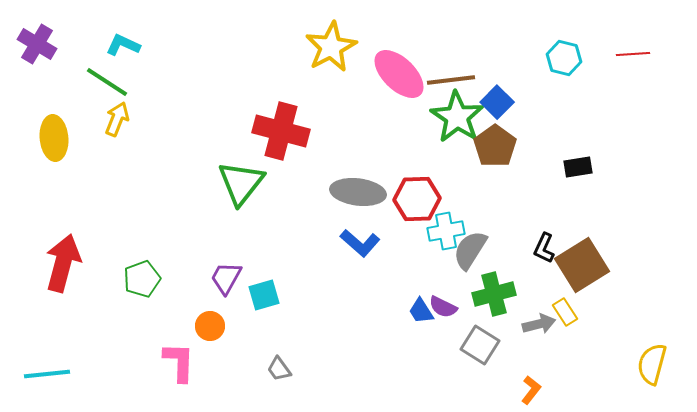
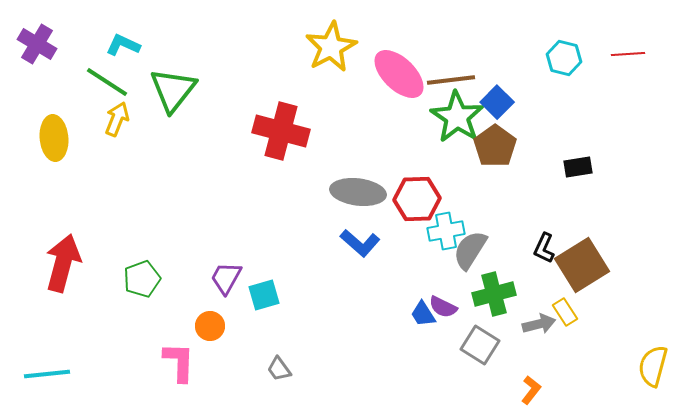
red line: moved 5 px left
green triangle: moved 68 px left, 93 px up
blue trapezoid: moved 2 px right, 3 px down
yellow semicircle: moved 1 px right, 2 px down
